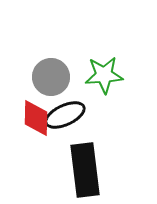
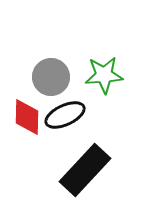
red diamond: moved 9 px left, 1 px up
black rectangle: rotated 50 degrees clockwise
